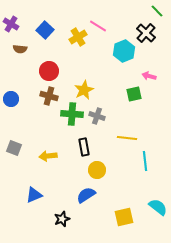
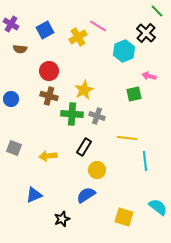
blue square: rotated 18 degrees clockwise
black rectangle: rotated 42 degrees clockwise
yellow square: rotated 30 degrees clockwise
